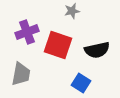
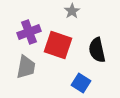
gray star: rotated 21 degrees counterclockwise
purple cross: moved 2 px right
black semicircle: rotated 90 degrees clockwise
gray trapezoid: moved 5 px right, 7 px up
